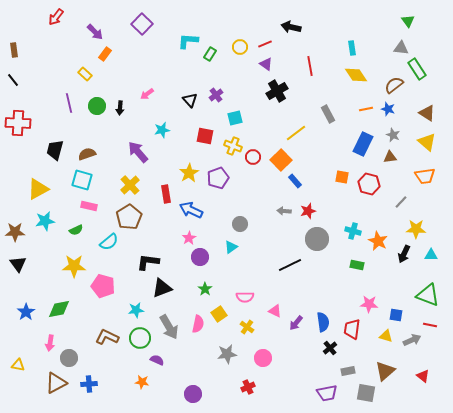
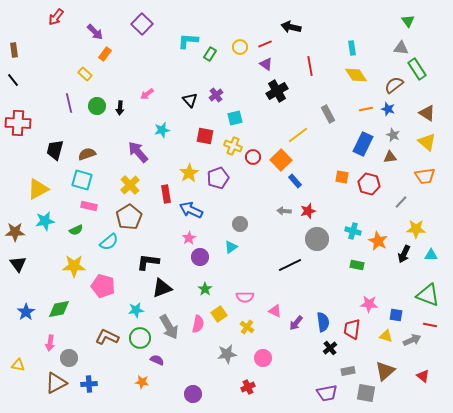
yellow line at (296, 133): moved 2 px right, 2 px down
